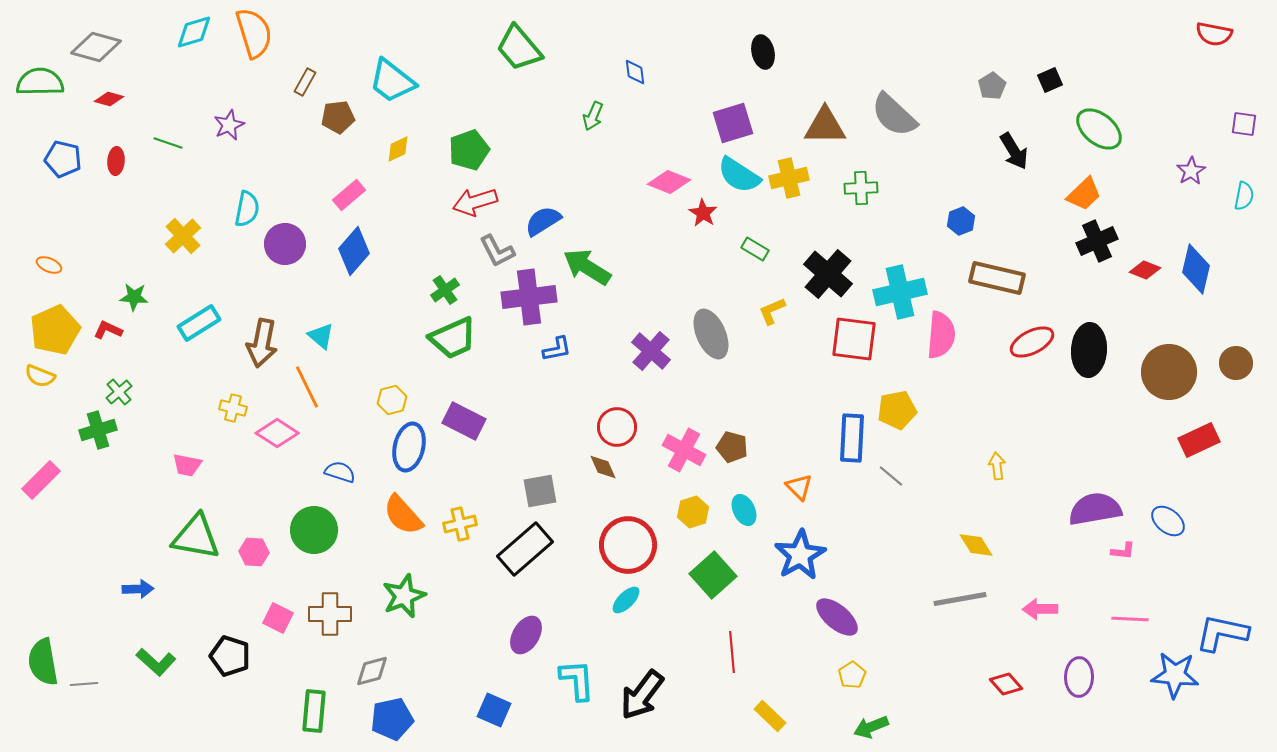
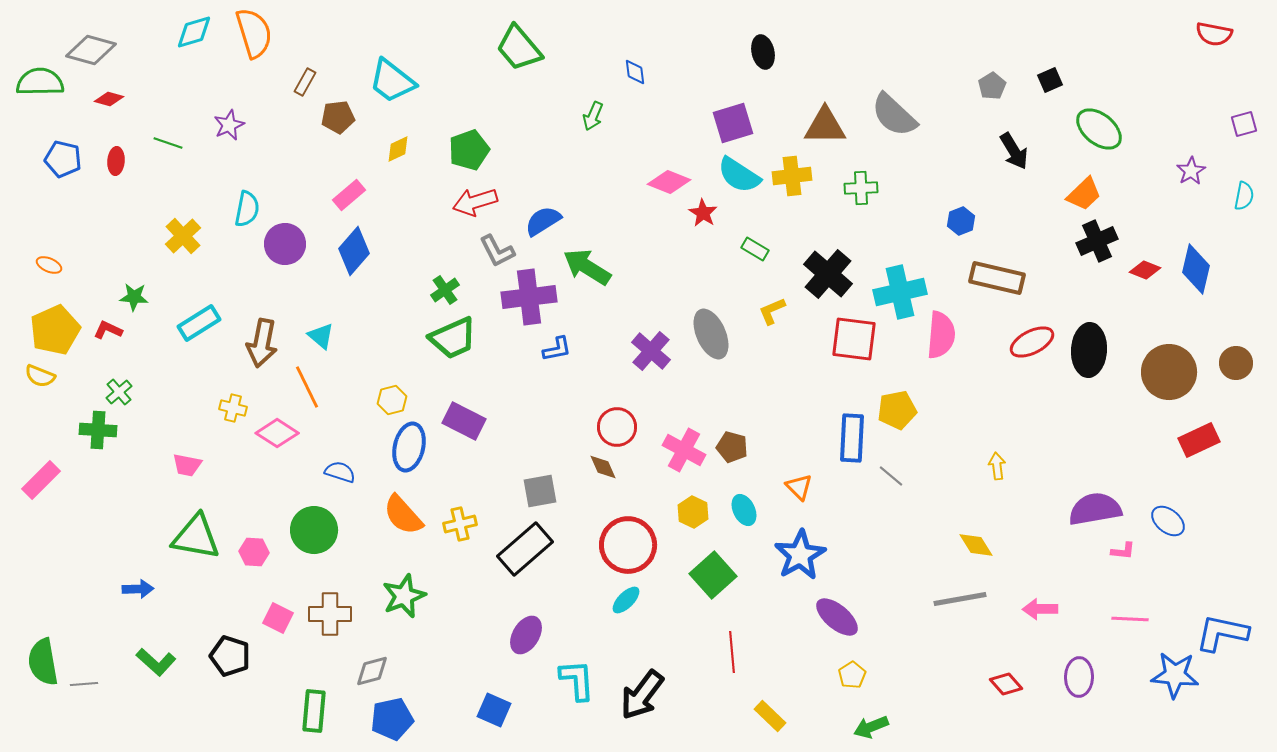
gray diamond at (96, 47): moved 5 px left, 3 px down
purple square at (1244, 124): rotated 24 degrees counterclockwise
yellow cross at (789, 178): moved 3 px right, 2 px up; rotated 6 degrees clockwise
green cross at (98, 430): rotated 21 degrees clockwise
yellow hexagon at (693, 512): rotated 16 degrees counterclockwise
